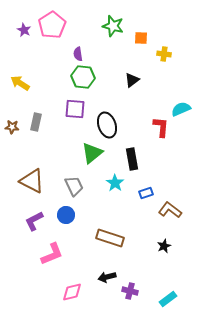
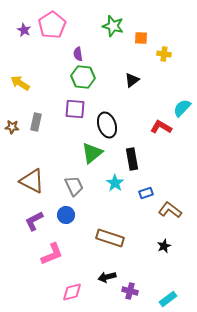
cyan semicircle: moved 1 px right, 1 px up; rotated 24 degrees counterclockwise
red L-shape: rotated 65 degrees counterclockwise
